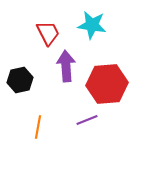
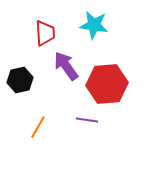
cyan star: moved 2 px right
red trapezoid: moved 3 px left; rotated 24 degrees clockwise
purple arrow: rotated 32 degrees counterclockwise
purple line: rotated 30 degrees clockwise
orange line: rotated 20 degrees clockwise
